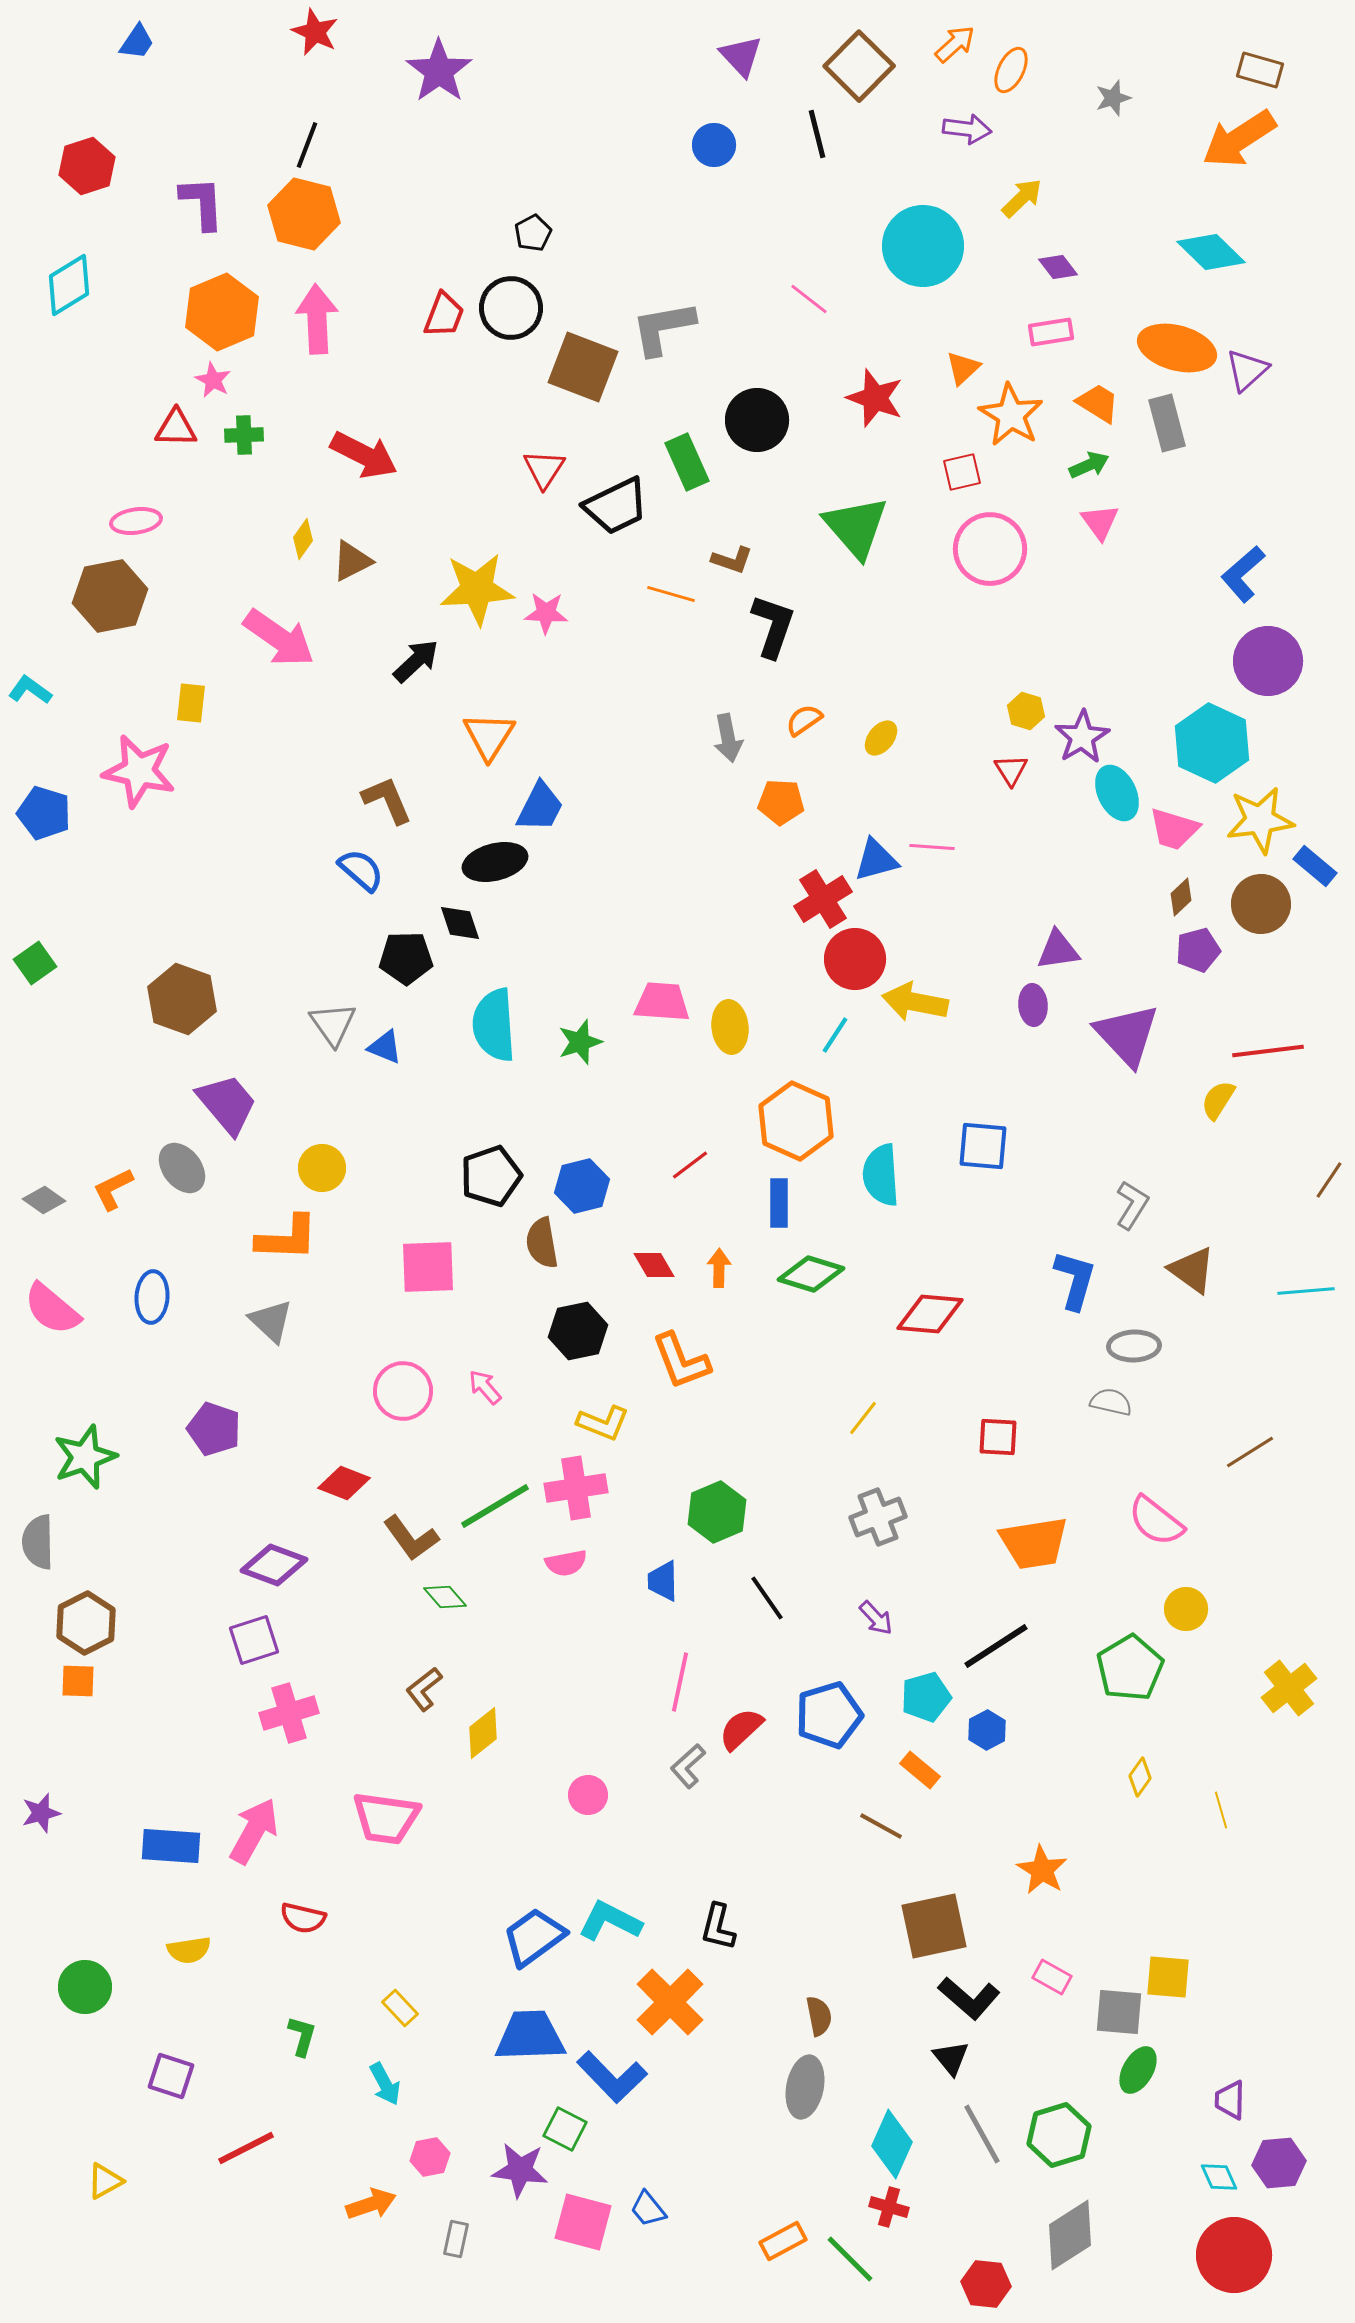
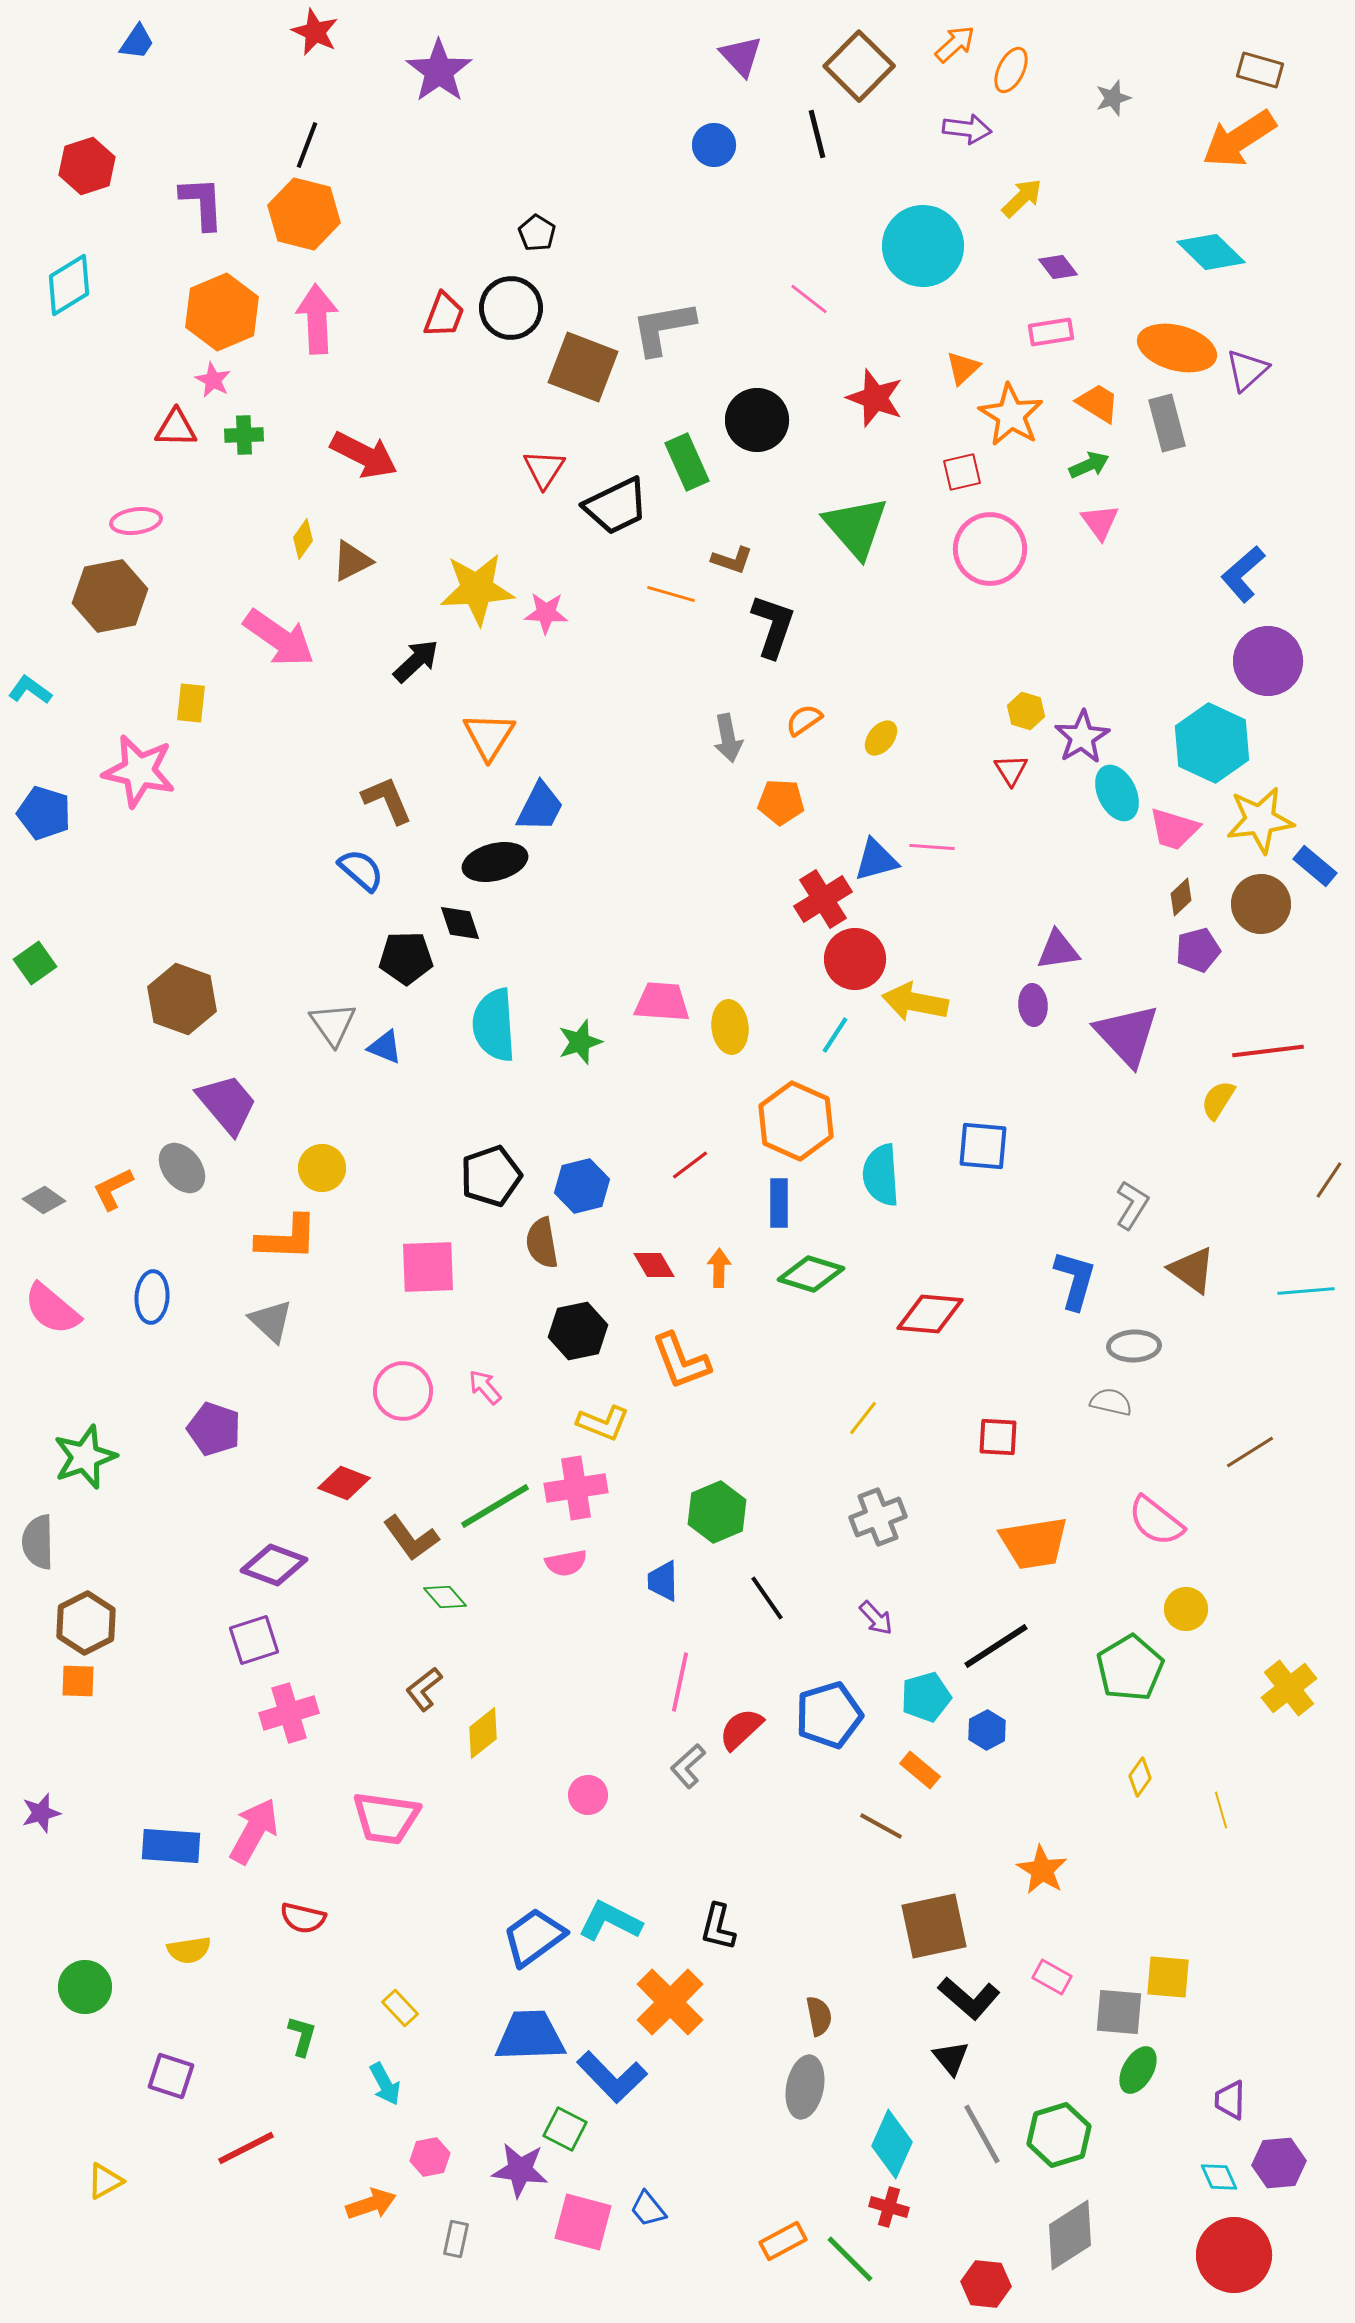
black pentagon at (533, 233): moved 4 px right; rotated 12 degrees counterclockwise
